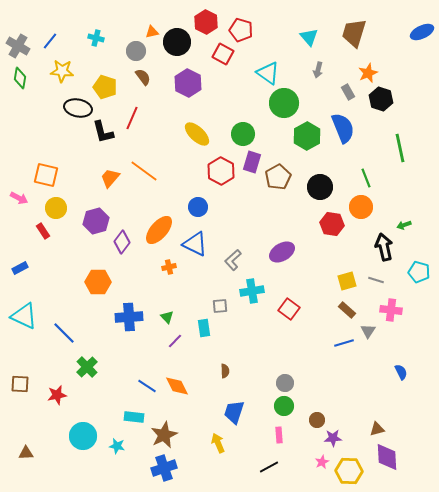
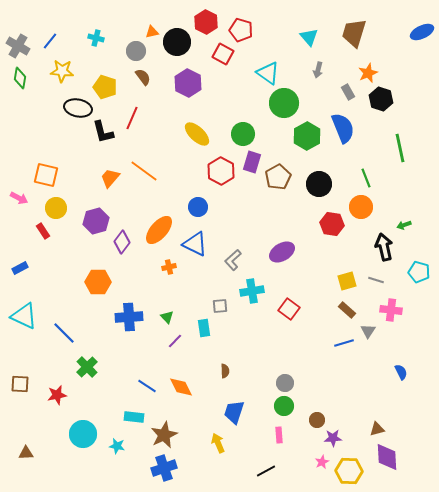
black circle at (320, 187): moved 1 px left, 3 px up
orange diamond at (177, 386): moved 4 px right, 1 px down
cyan circle at (83, 436): moved 2 px up
black line at (269, 467): moved 3 px left, 4 px down
